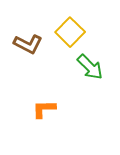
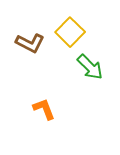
brown L-shape: moved 2 px right, 1 px up
orange L-shape: rotated 70 degrees clockwise
